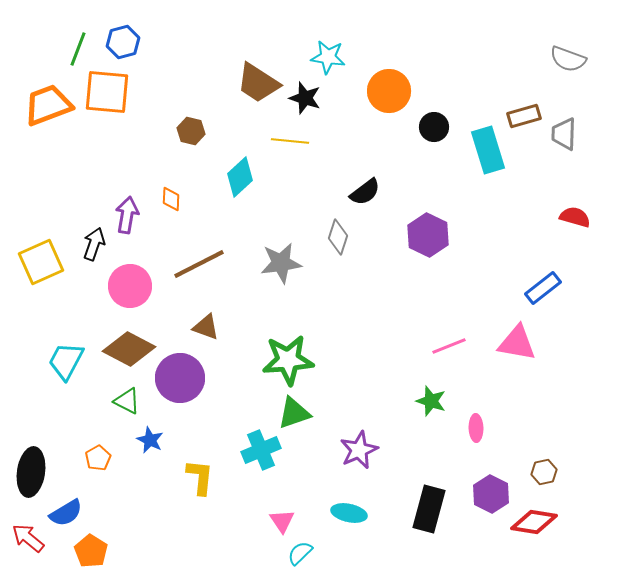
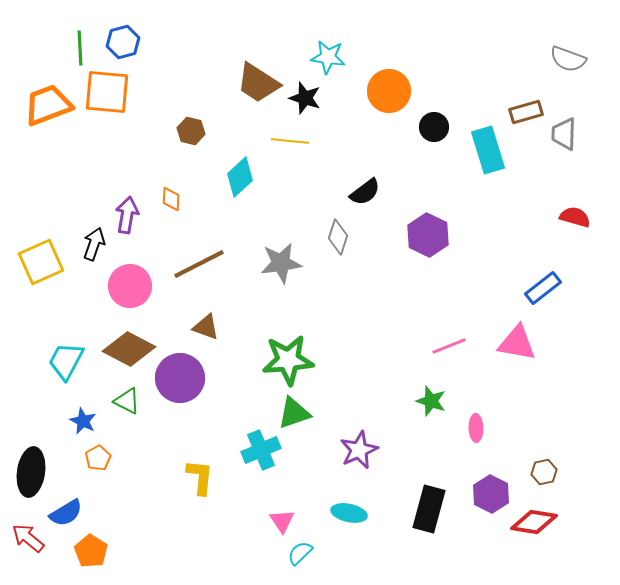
green line at (78, 49): moved 2 px right, 1 px up; rotated 24 degrees counterclockwise
brown rectangle at (524, 116): moved 2 px right, 4 px up
blue star at (150, 440): moved 67 px left, 19 px up
